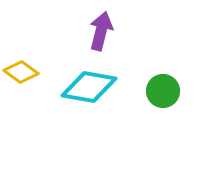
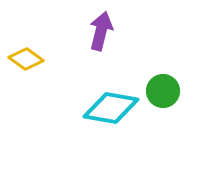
yellow diamond: moved 5 px right, 13 px up
cyan diamond: moved 22 px right, 21 px down
